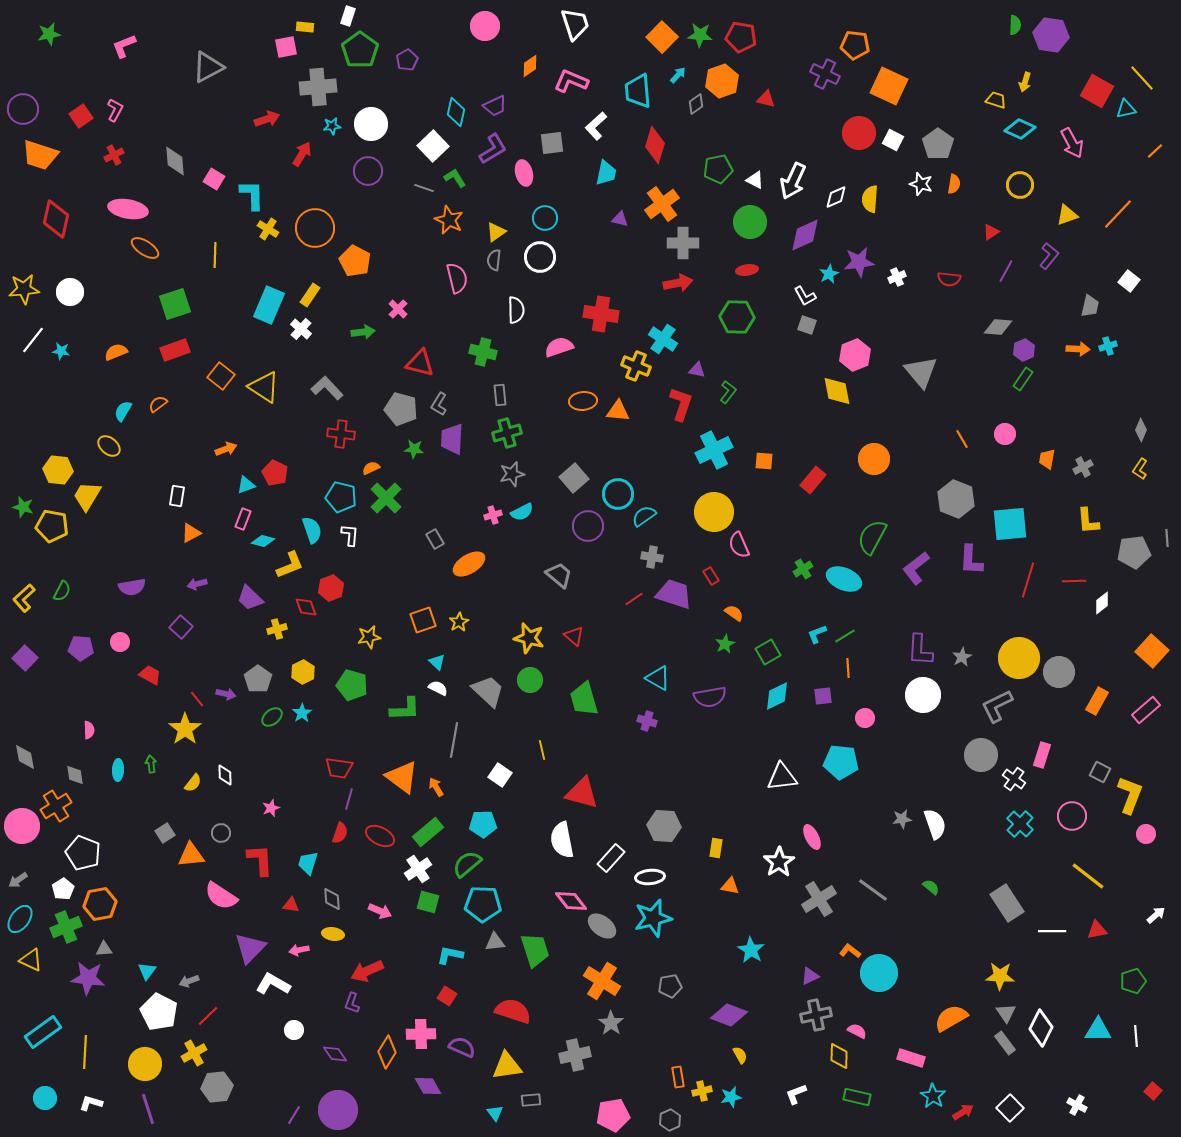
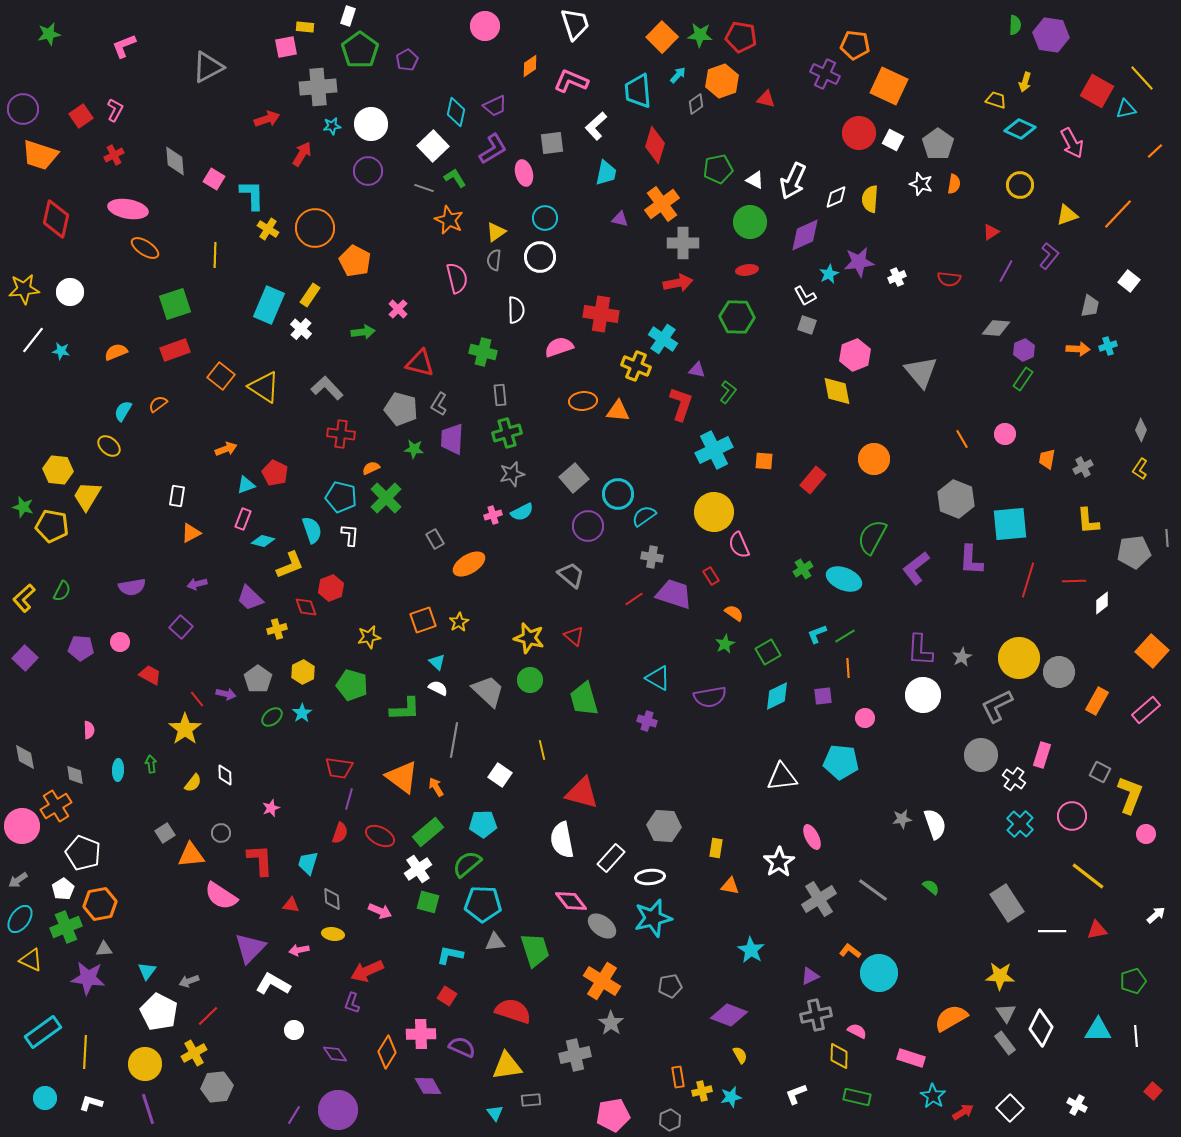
gray diamond at (998, 327): moved 2 px left, 1 px down
gray trapezoid at (559, 575): moved 12 px right
